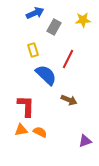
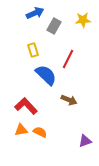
gray rectangle: moved 1 px up
red L-shape: rotated 45 degrees counterclockwise
